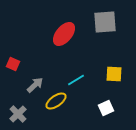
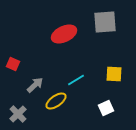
red ellipse: rotated 25 degrees clockwise
